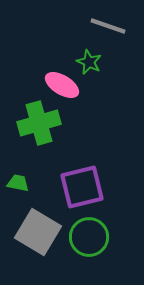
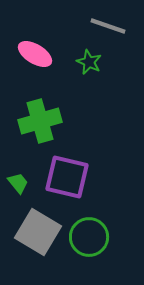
pink ellipse: moved 27 px left, 31 px up
green cross: moved 1 px right, 2 px up
green trapezoid: rotated 40 degrees clockwise
purple square: moved 15 px left, 10 px up; rotated 27 degrees clockwise
